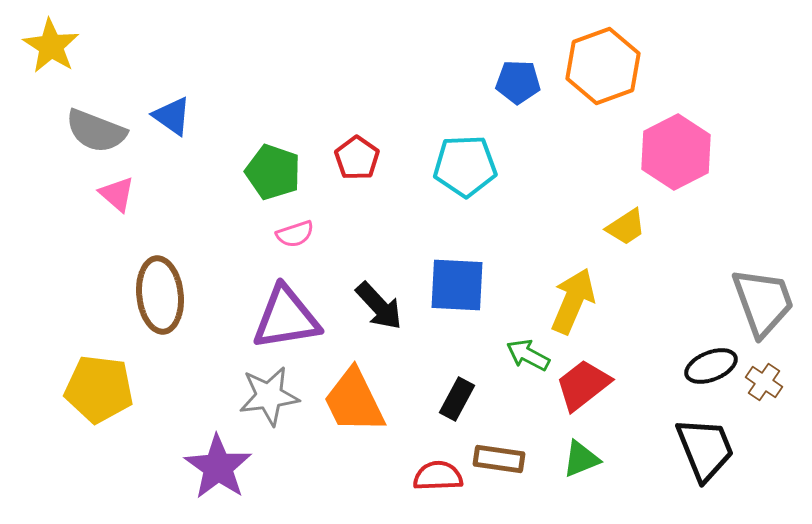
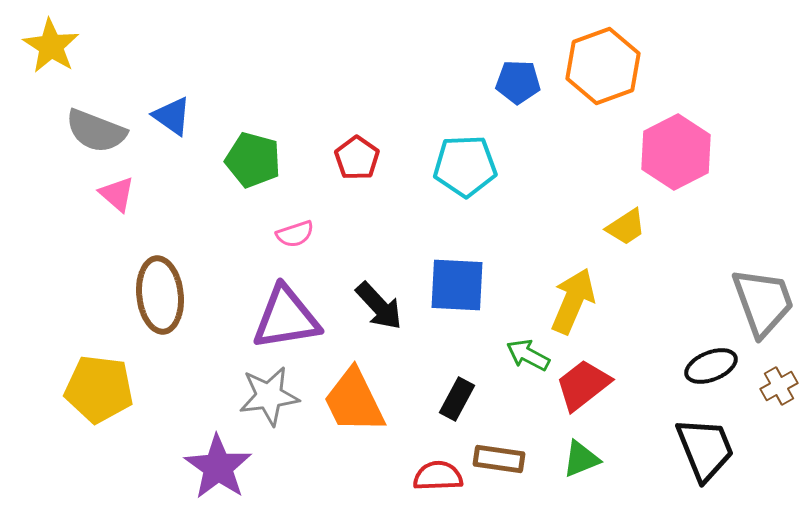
green pentagon: moved 20 px left, 12 px up; rotated 4 degrees counterclockwise
brown cross: moved 15 px right, 4 px down; rotated 27 degrees clockwise
